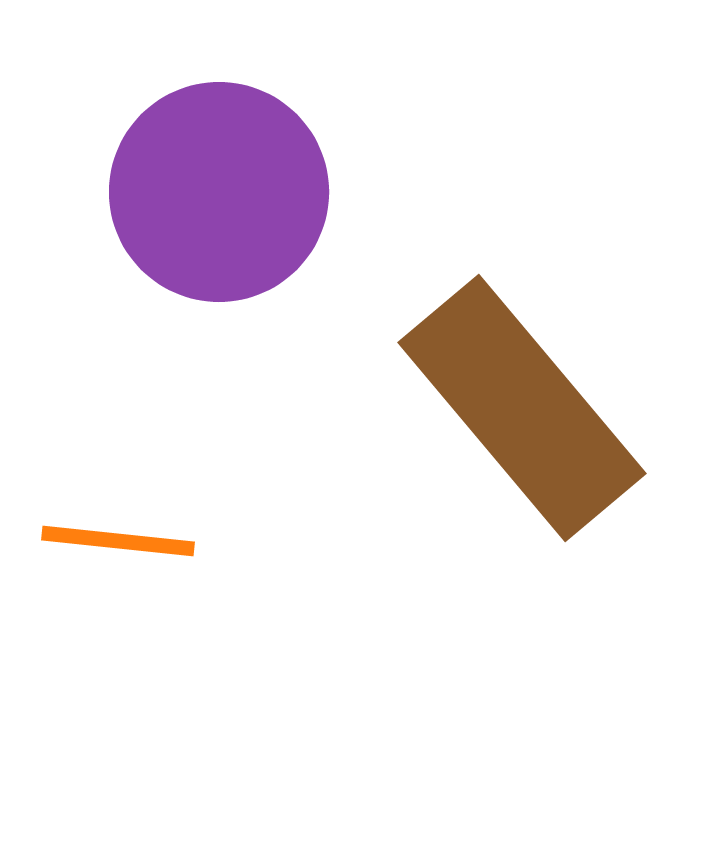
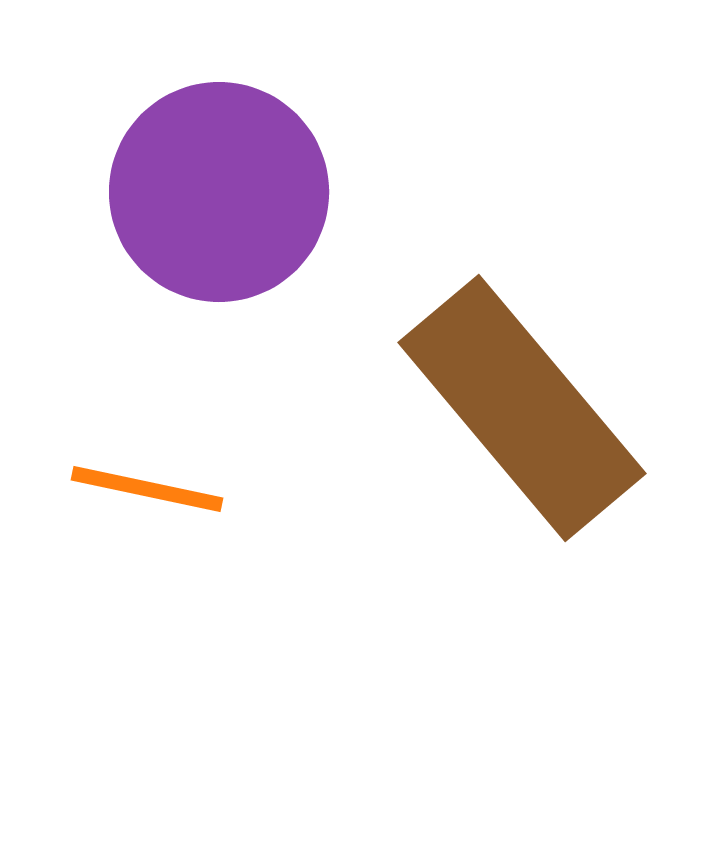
orange line: moved 29 px right, 52 px up; rotated 6 degrees clockwise
